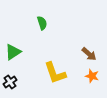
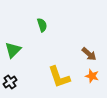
green semicircle: moved 2 px down
green triangle: moved 2 px up; rotated 12 degrees counterclockwise
yellow L-shape: moved 4 px right, 4 px down
